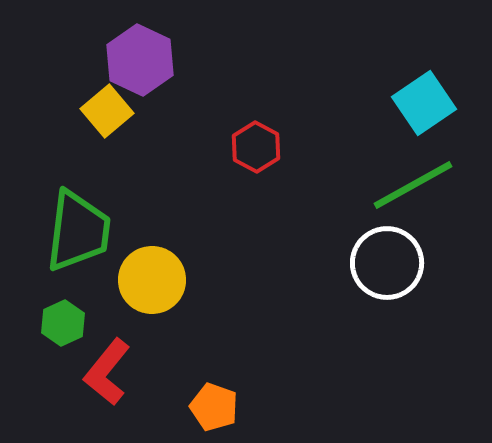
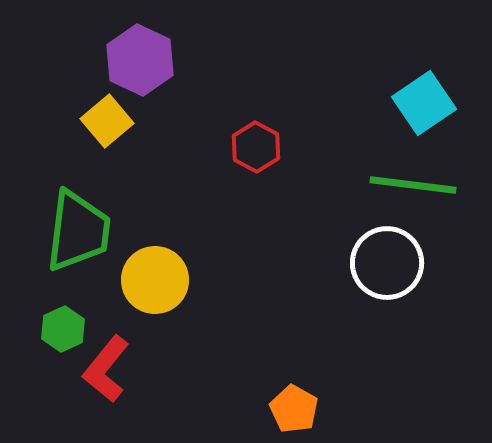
yellow square: moved 10 px down
green line: rotated 36 degrees clockwise
yellow circle: moved 3 px right
green hexagon: moved 6 px down
red L-shape: moved 1 px left, 3 px up
orange pentagon: moved 80 px right, 2 px down; rotated 9 degrees clockwise
